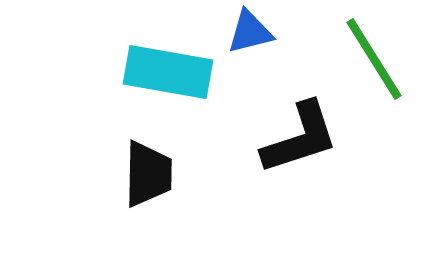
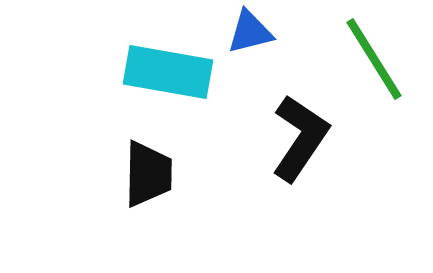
black L-shape: rotated 38 degrees counterclockwise
